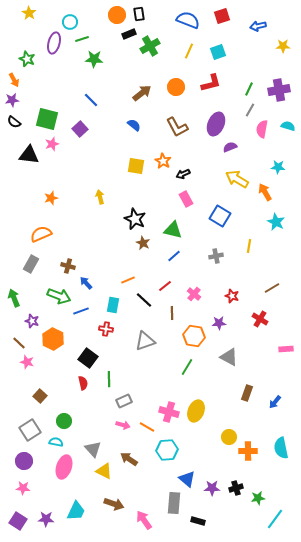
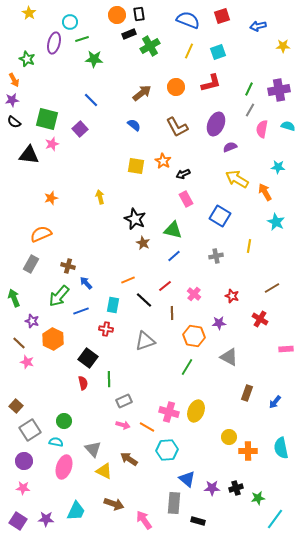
green arrow at (59, 296): rotated 110 degrees clockwise
brown square at (40, 396): moved 24 px left, 10 px down
